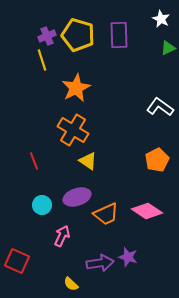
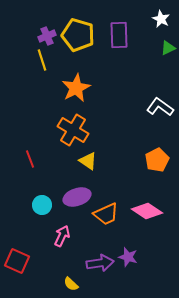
red line: moved 4 px left, 2 px up
